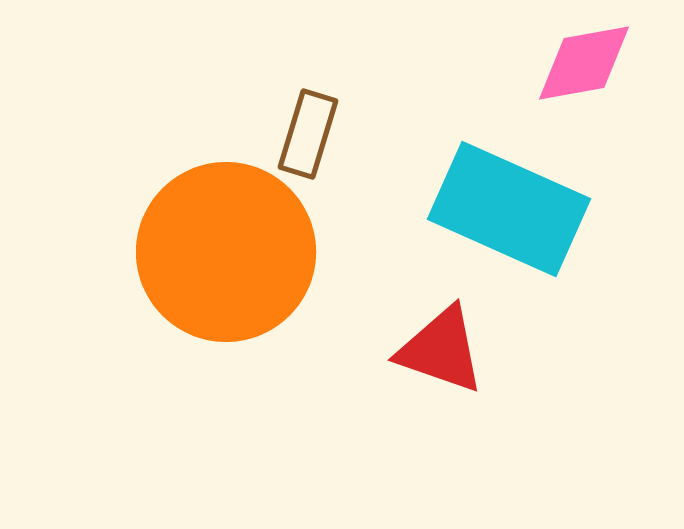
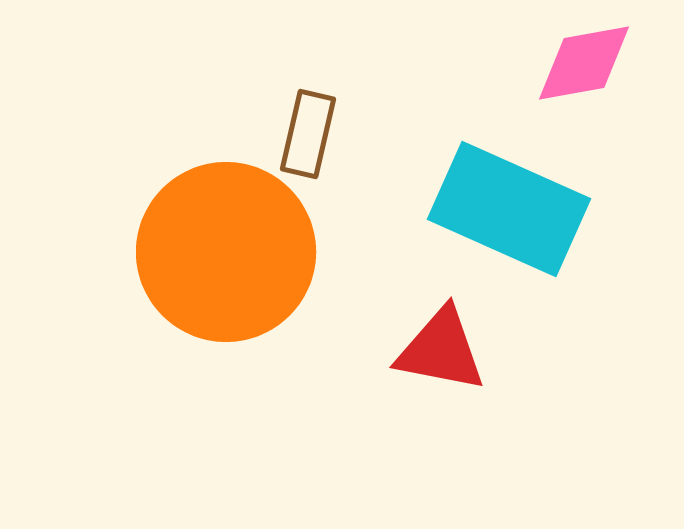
brown rectangle: rotated 4 degrees counterclockwise
red triangle: rotated 8 degrees counterclockwise
